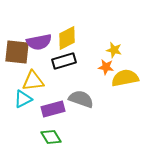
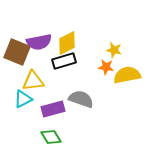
yellow diamond: moved 5 px down
brown square: rotated 16 degrees clockwise
yellow semicircle: moved 2 px right, 3 px up
